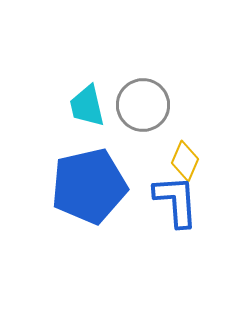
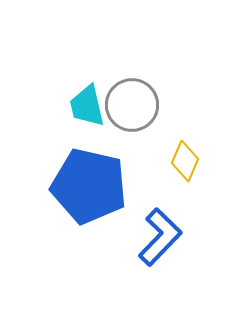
gray circle: moved 11 px left
blue pentagon: rotated 26 degrees clockwise
blue L-shape: moved 16 px left, 36 px down; rotated 48 degrees clockwise
